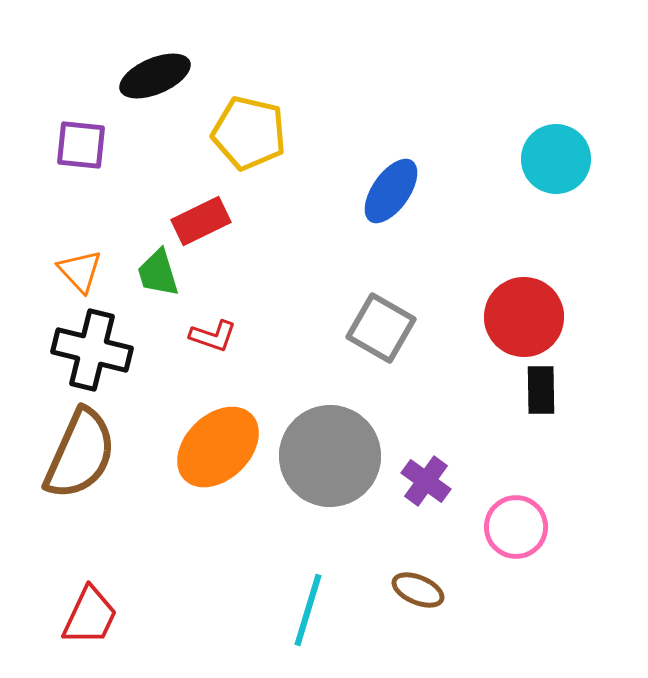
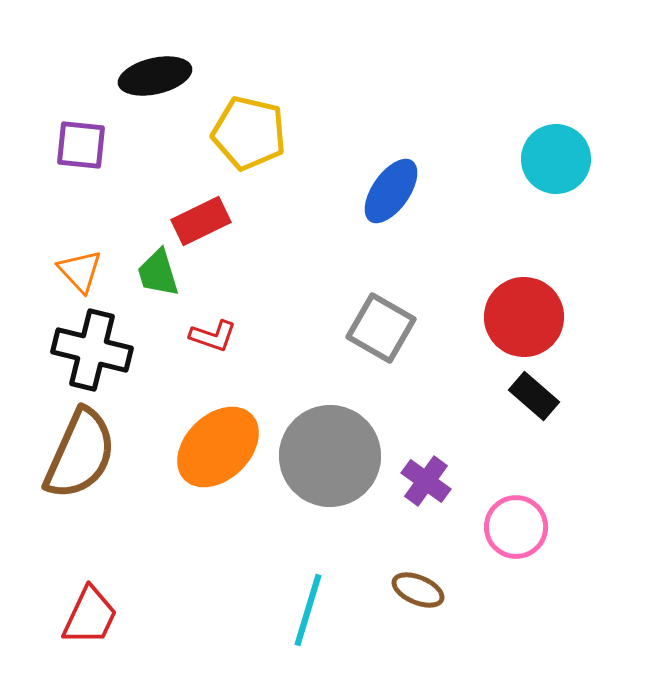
black ellipse: rotated 10 degrees clockwise
black rectangle: moved 7 px left, 6 px down; rotated 48 degrees counterclockwise
